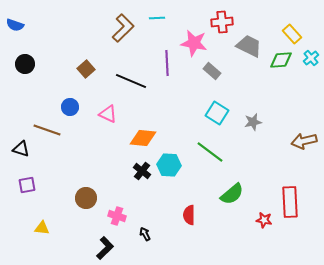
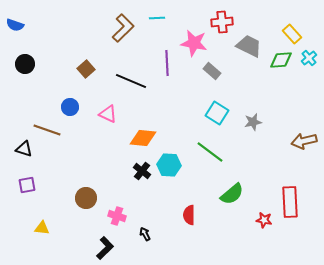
cyan cross: moved 2 px left
black triangle: moved 3 px right
